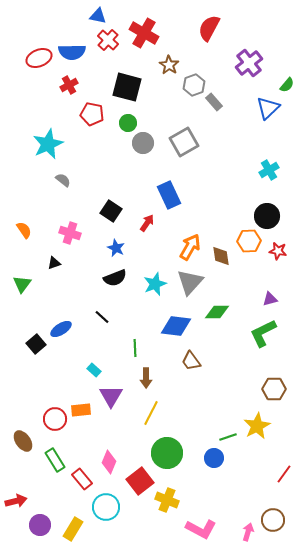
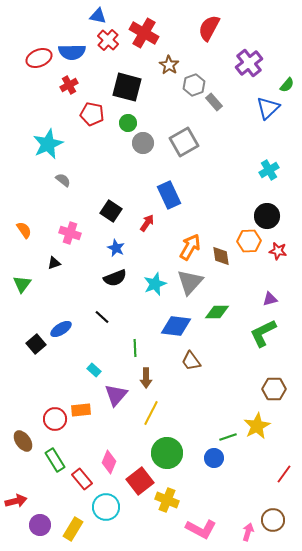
purple triangle at (111, 396): moved 5 px right, 1 px up; rotated 10 degrees clockwise
